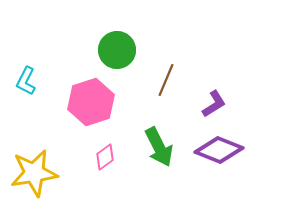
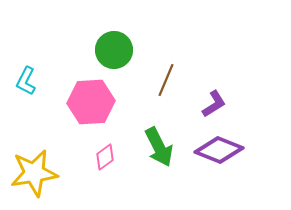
green circle: moved 3 px left
pink hexagon: rotated 15 degrees clockwise
